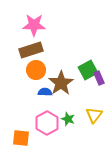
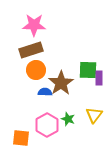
green square: rotated 30 degrees clockwise
purple rectangle: rotated 24 degrees clockwise
pink hexagon: moved 2 px down
